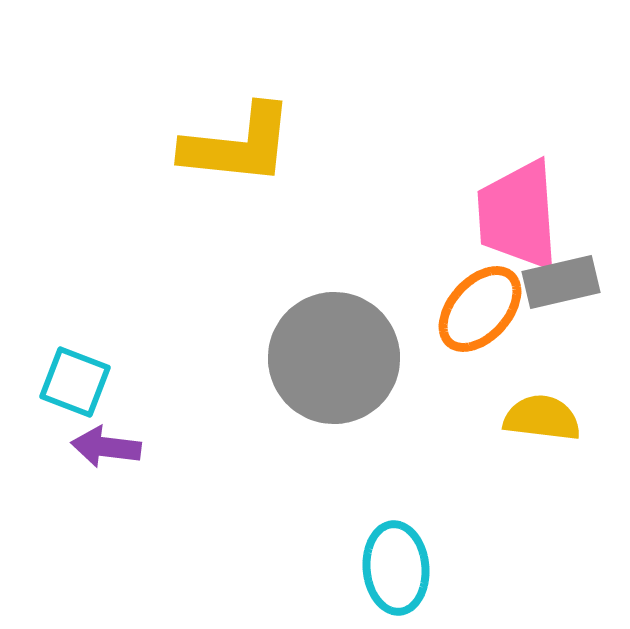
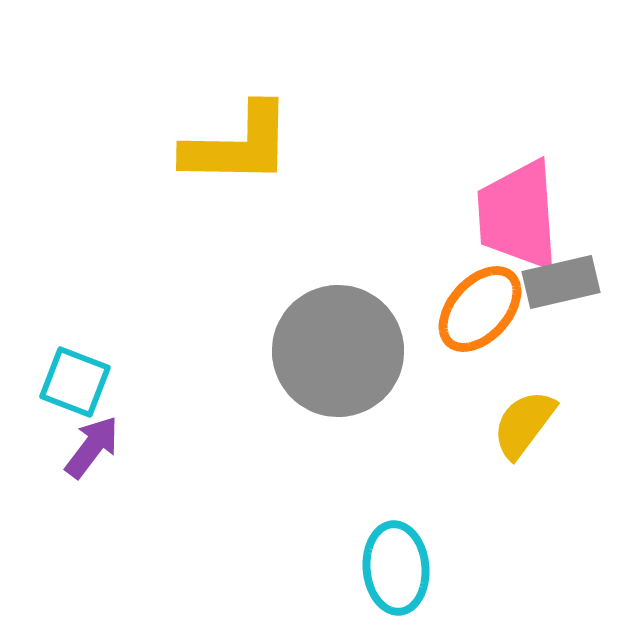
yellow L-shape: rotated 5 degrees counterclockwise
gray circle: moved 4 px right, 7 px up
yellow semicircle: moved 18 px left, 6 px down; rotated 60 degrees counterclockwise
purple arrow: moved 14 px left; rotated 120 degrees clockwise
